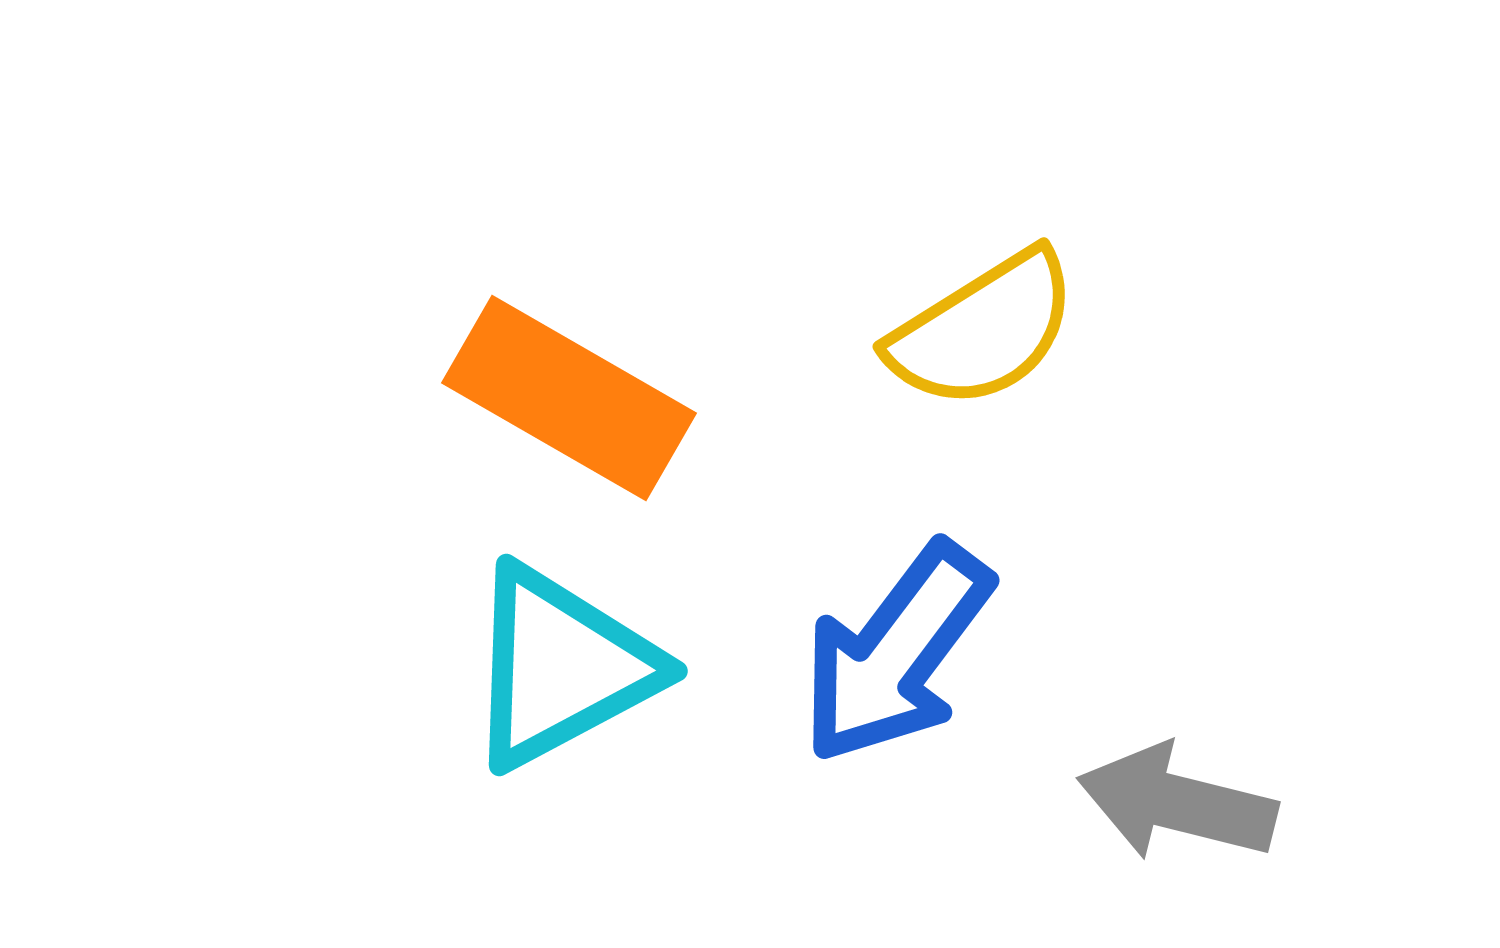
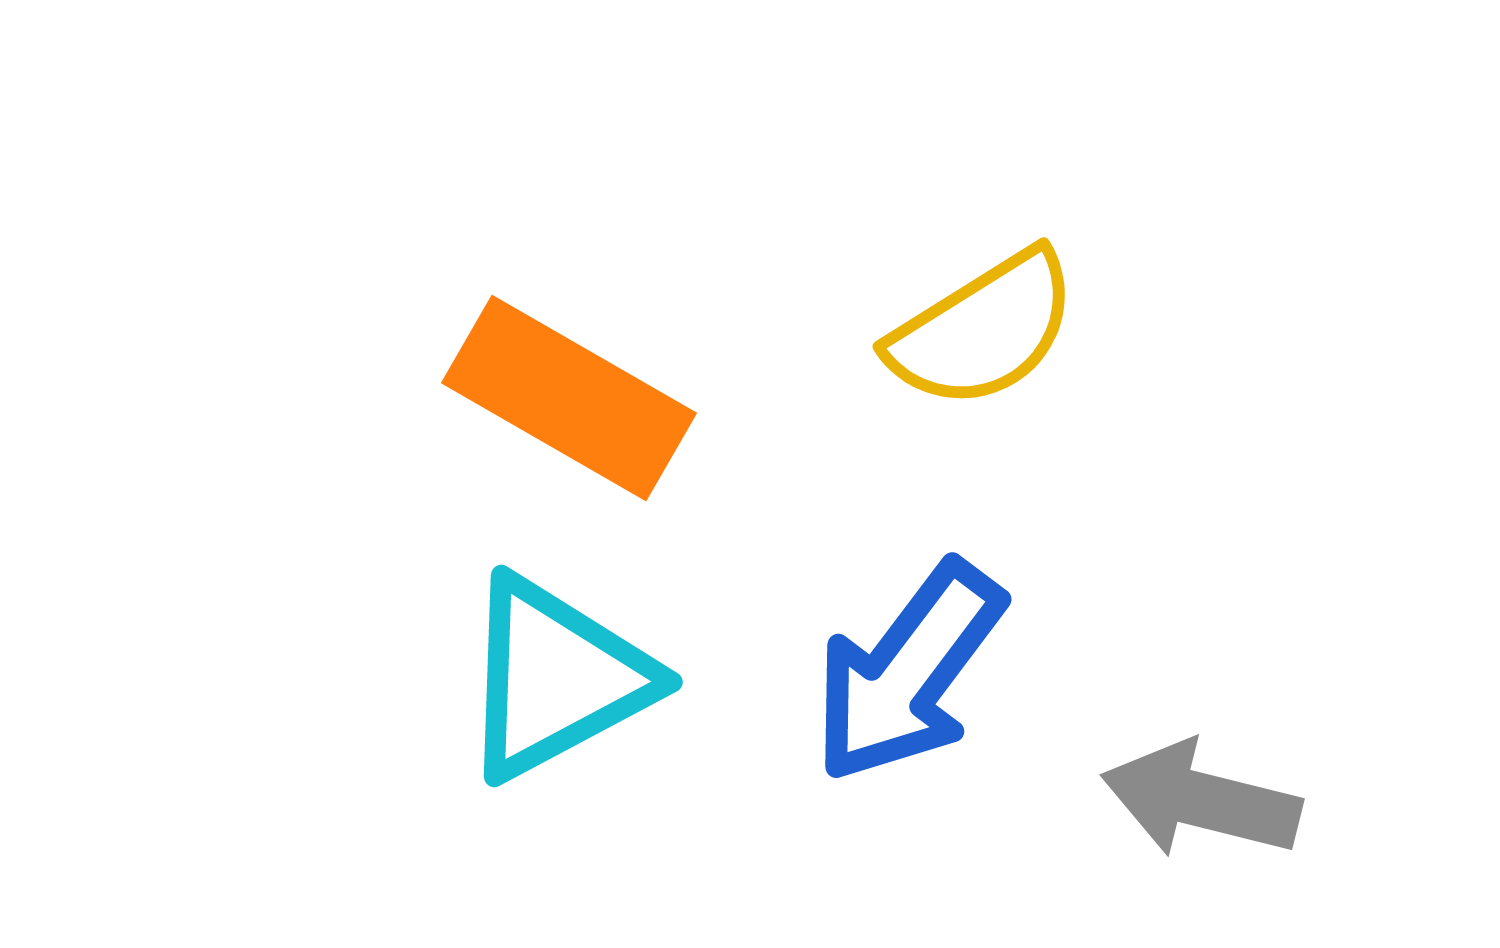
blue arrow: moved 12 px right, 19 px down
cyan triangle: moved 5 px left, 11 px down
gray arrow: moved 24 px right, 3 px up
